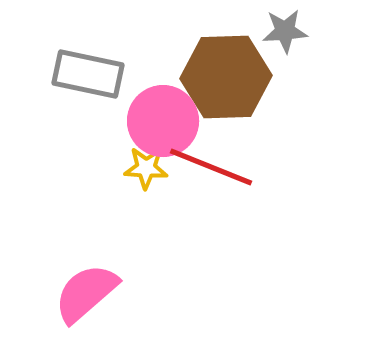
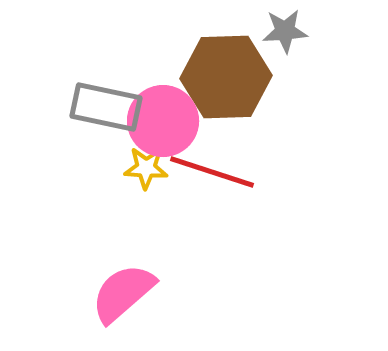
gray rectangle: moved 18 px right, 33 px down
red line: moved 1 px right, 5 px down; rotated 4 degrees counterclockwise
pink semicircle: moved 37 px right
